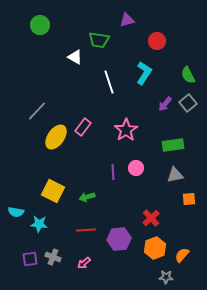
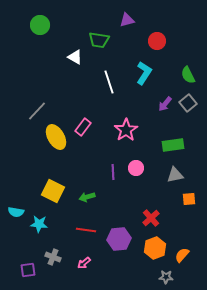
yellow ellipse: rotated 65 degrees counterclockwise
red line: rotated 12 degrees clockwise
purple square: moved 2 px left, 11 px down
